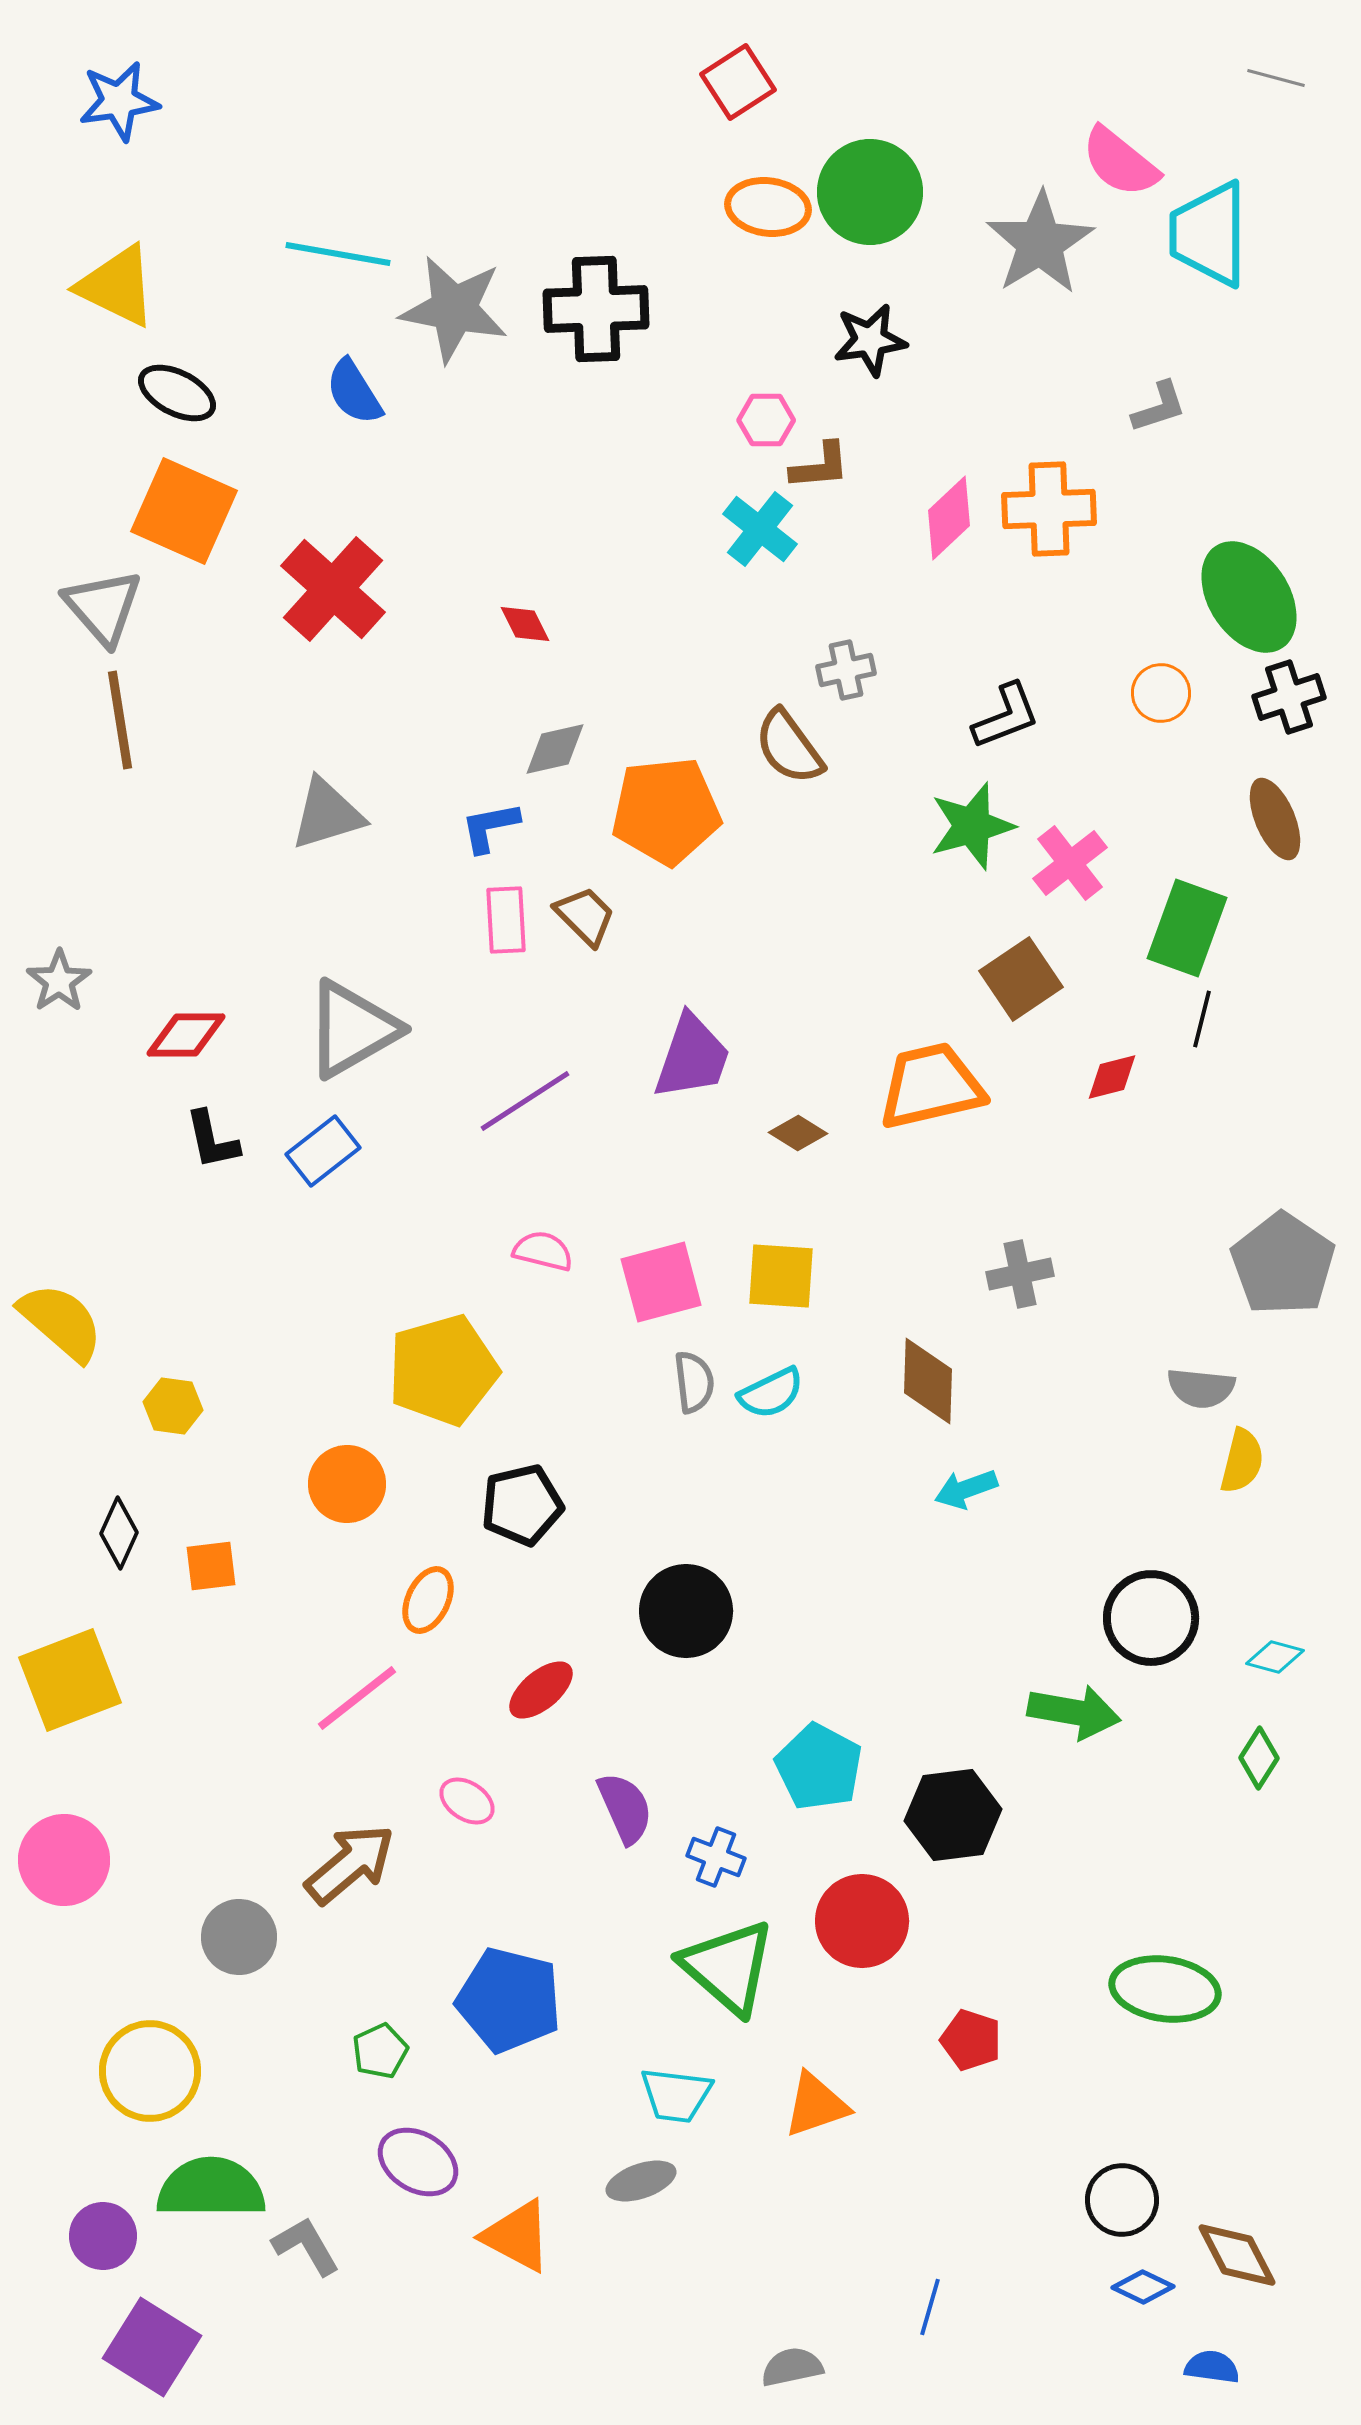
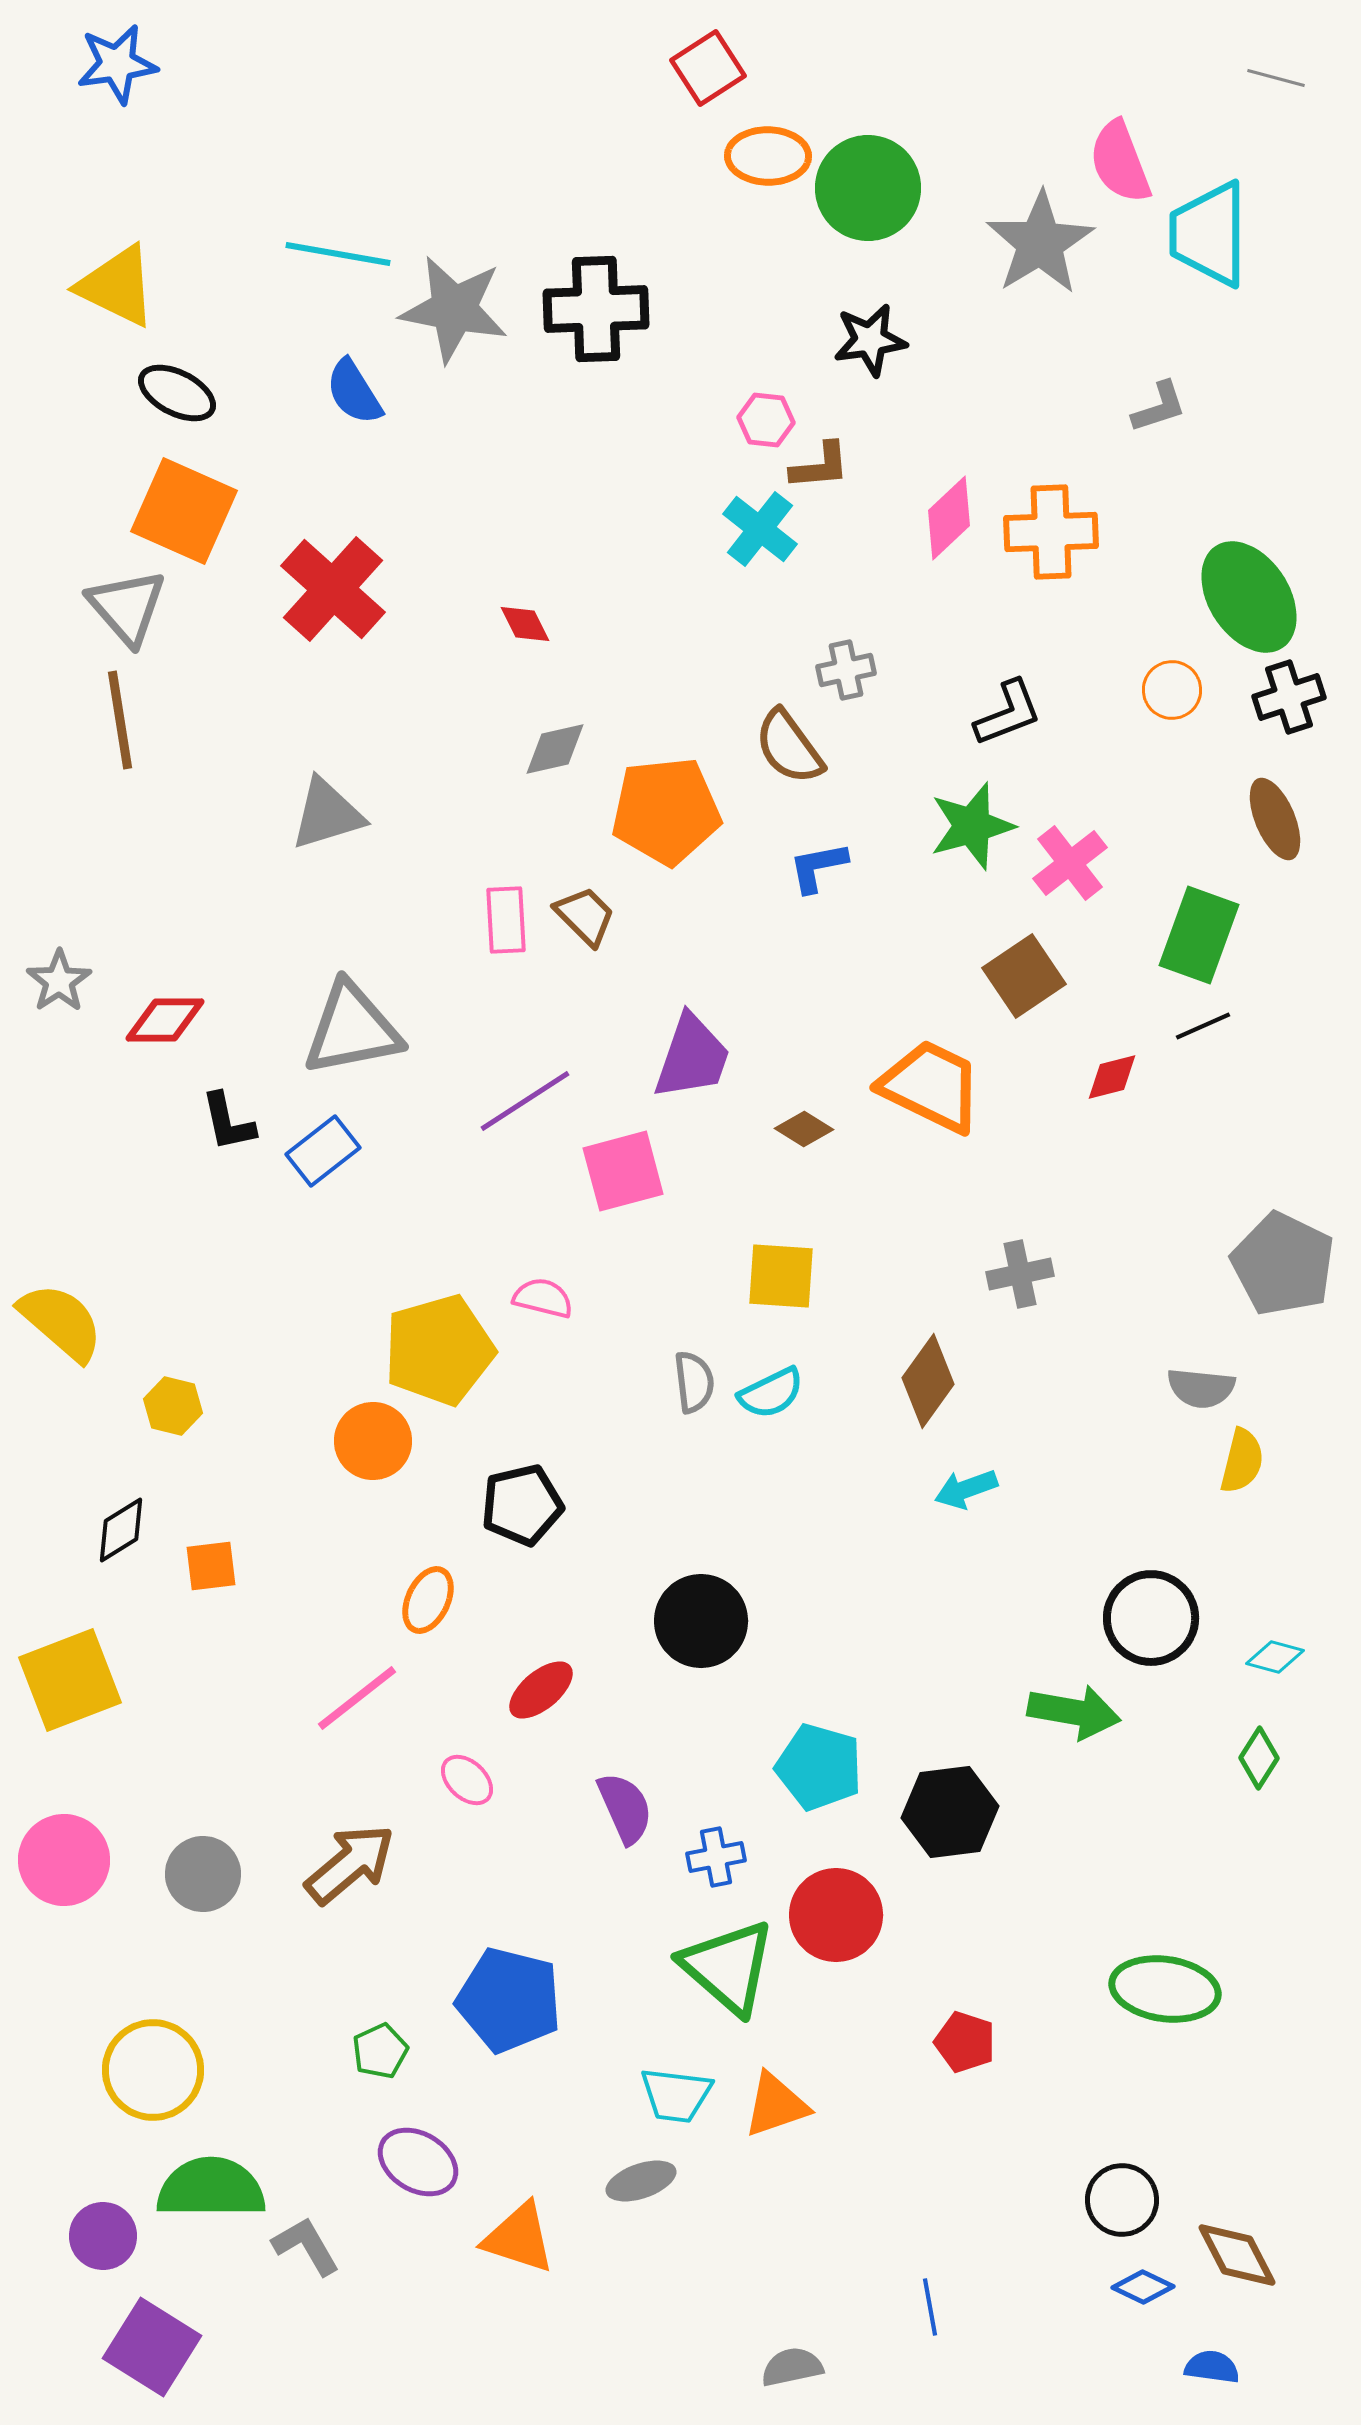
red square at (738, 82): moved 30 px left, 14 px up
blue star at (119, 101): moved 2 px left, 37 px up
pink semicircle at (1120, 162): rotated 30 degrees clockwise
green circle at (870, 192): moved 2 px left, 4 px up
orange ellipse at (768, 207): moved 51 px up; rotated 6 degrees counterclockwise
pink hexagon at (766, 420): rotated 6 degrees clockwise
orange cross at (1049, 509): moved 2 px right, 23 px down
gray triangle at (103, 607): moved 24 px right
orange circle at (1161, 693): moved 11 px right, 3 px up
black L-shape at (1006, 716): moved 2 px right, 3 px up
blue L-shape at (490, 827): moved 328 px right, 40 px down
green rectangle at (1187, 928): moved 12 px right, 7 px down
brown square at (1021, 979): moved 3 px right, 3 px up
black line at (1202, 1019): moved 1 px right, 7 px down; rotated 52 degrees clockwise
gray triangle at (352, 1029): rotated 19 degrees clockwise
red diamond at (186, 1035): moved 21 px left, 15 px up
orange trapezoid at (931, 1086): rotated 39 degrees clockwise
brown diamond at (798, 1133): moved 6 px right, 4 px up
black L-shape at (212, 1140): moved 16 px right, 18 px up
pink semicircle at (543, 1251): moved 47 px down
gray pentagon at (1283, 1264): rotated 8 degrees counterclockwise
pink square at (661, 1282): moved 38 px left, 111 px up
yellow pentagon at (443, 1370): moved 4 px left, 20 px up
brown diamond at (928, 1381): rotated 34 degrees clockwise
yellow hexagon at (173, 1406): rotated 6 degrees clockwise
orange circle at (347, 1484): moved 26 px right, 43 px up
black diamond at (119, 1533): moved 2 px right, 3 px up; rotated 34 degrees clockwise
black circle at (686, 1611): moved 15 px right, 10 px down
cyan pentagon at (819, 1767): rotated 12 degrees counterclockwise
pink ellipse at (467, 1801): moved 21 px up; rotated 10 degrees clockwise
black hexagon at (953, 1815): moved 3 px left, 3 px up
blue cross at (716, 1857): rotated 32 degrees counterclockwise
red circle at (862, 1921): moved 26 px left, 6 px up
gray circle at (239, 1937): moved 36 px left, 63 px up
red pentagon at (971, 2040): moved 6 px left, 2 px down
yellow circle at (150, 2071): moved 3 px right, 1 px up
orange triangle at (816, 2105): moved 40 px left
orange triangle at (517, 2236): moved 2 px right, 2 px down; rotated 10 degrees counterclockwise
blue line at (930, 2307): rotated 26 degrees counterclockwise
